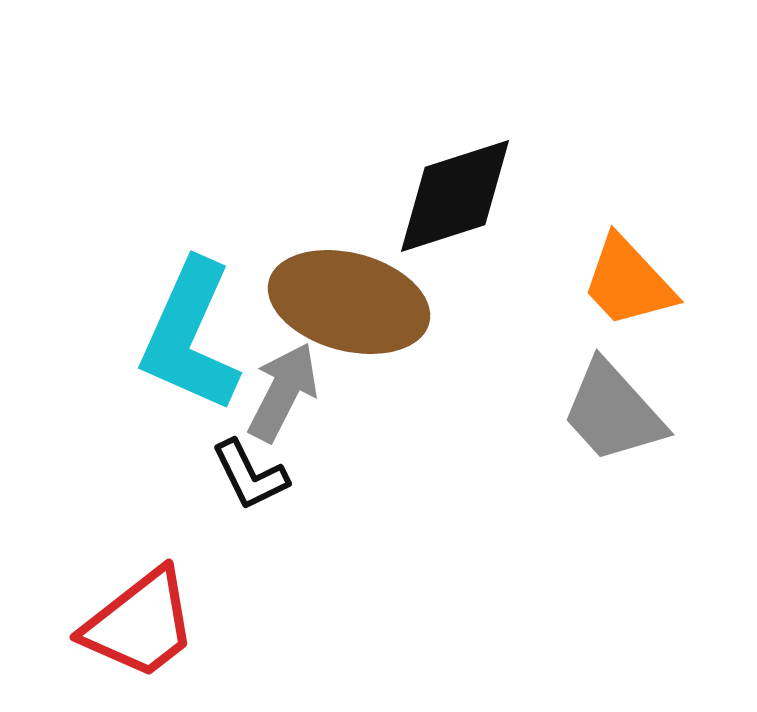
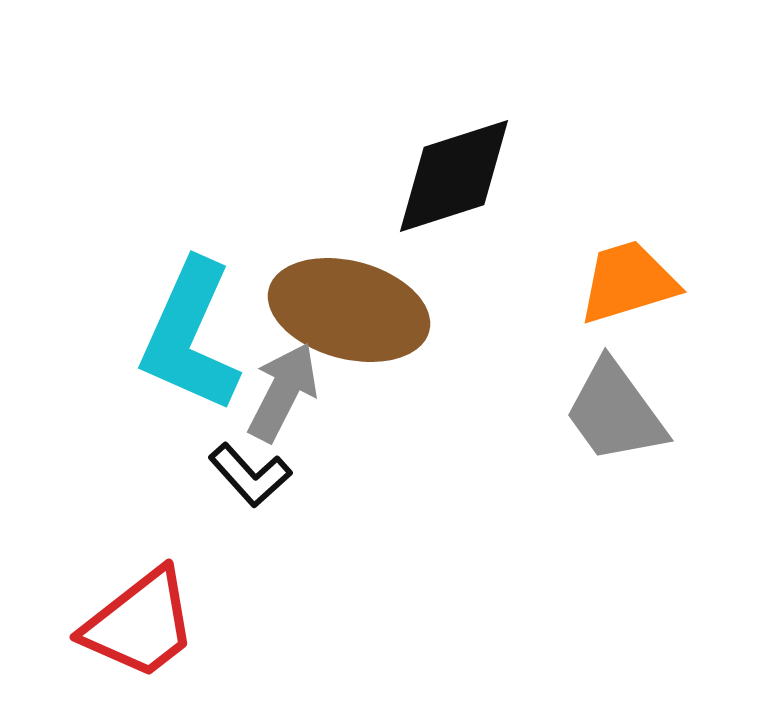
black diamond: moved 1 px left, 20 px up
orange trapezoid: rotated 116 degrees clockwise
brown ellipse: moved 8 px down
gray trapezoid: moved 2 px right; rotated 6 degrees clockwise
black L-shape: rotated 16 degrees counterclockwise
